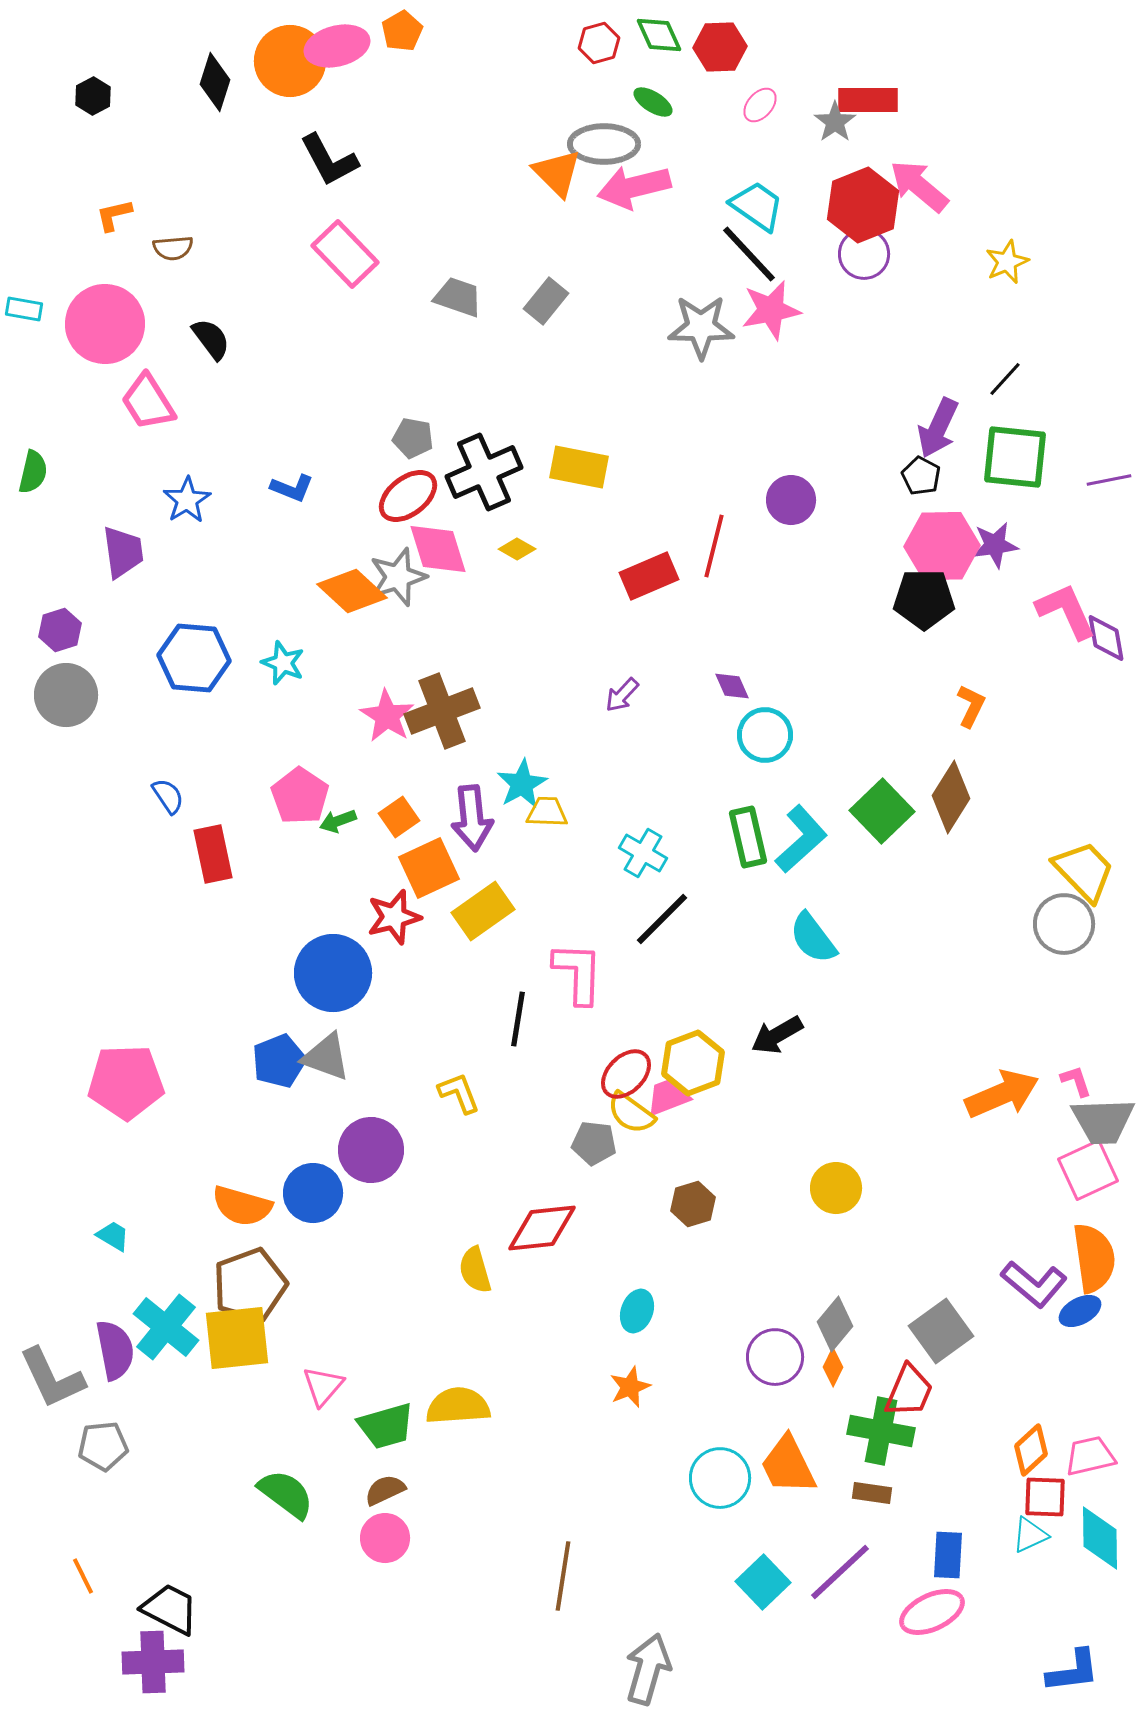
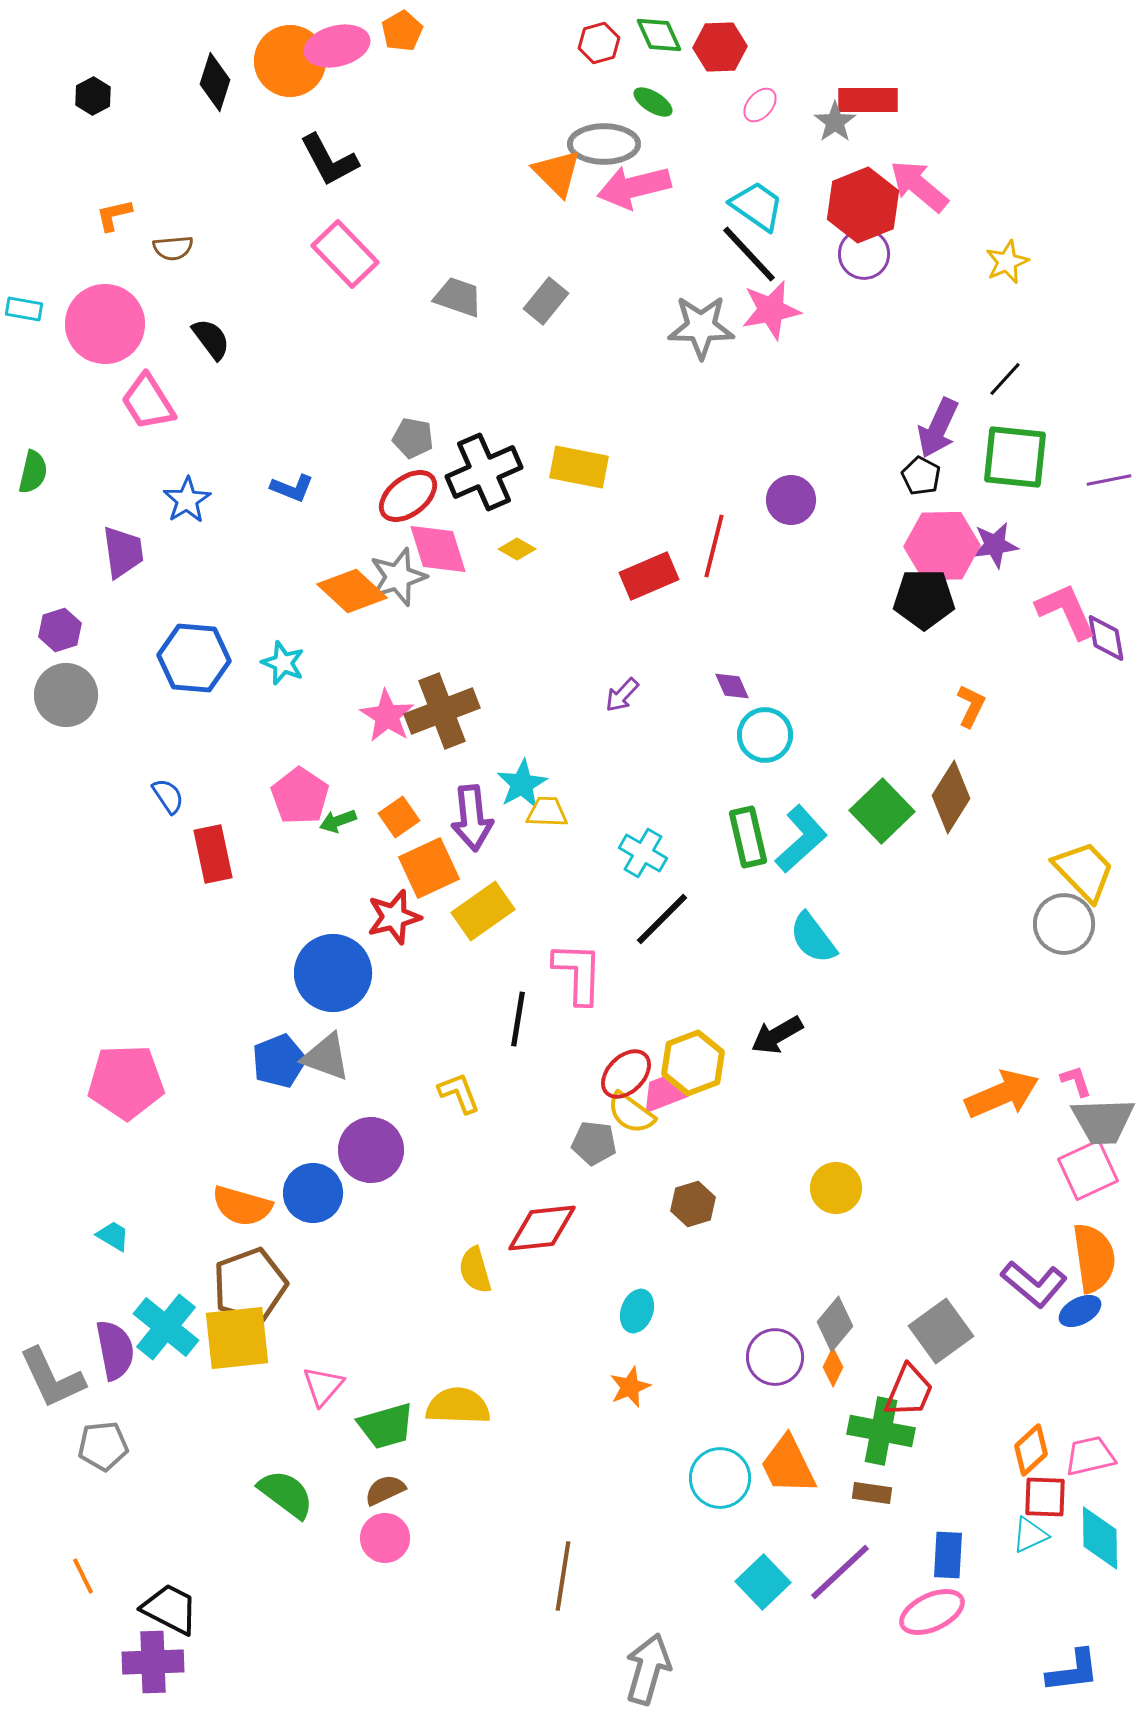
pink trapezoid at (668, 1097): moved 5 px left, 3 px up
yellow semicircle at (458, 1406): rotated 6 degrees clockwise
